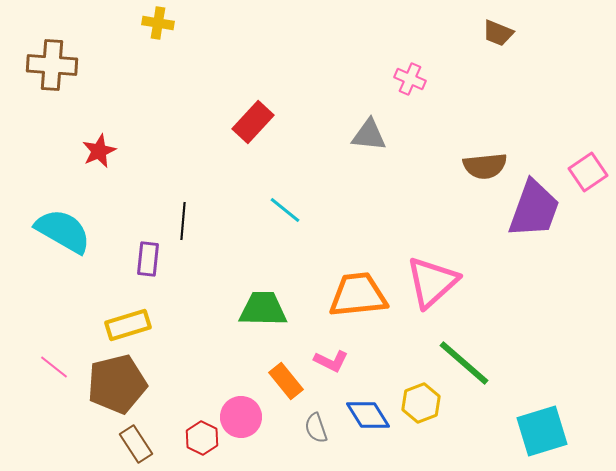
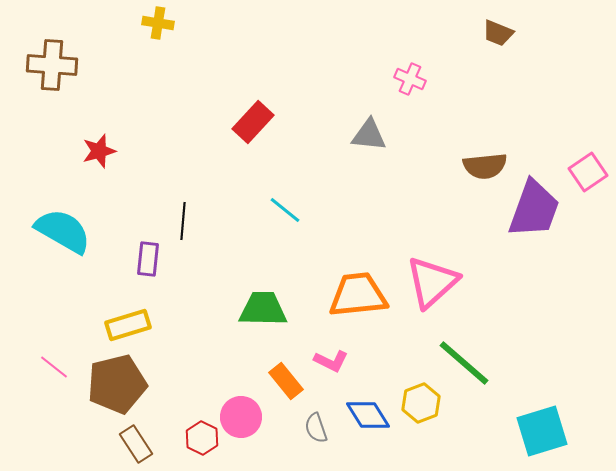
red star: rotated 8 degrees clockwise
